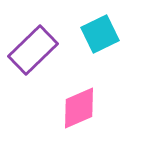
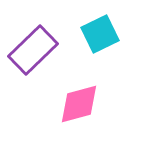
pink diamond: moved 4 px up; rotated 9 degrees clockwise
